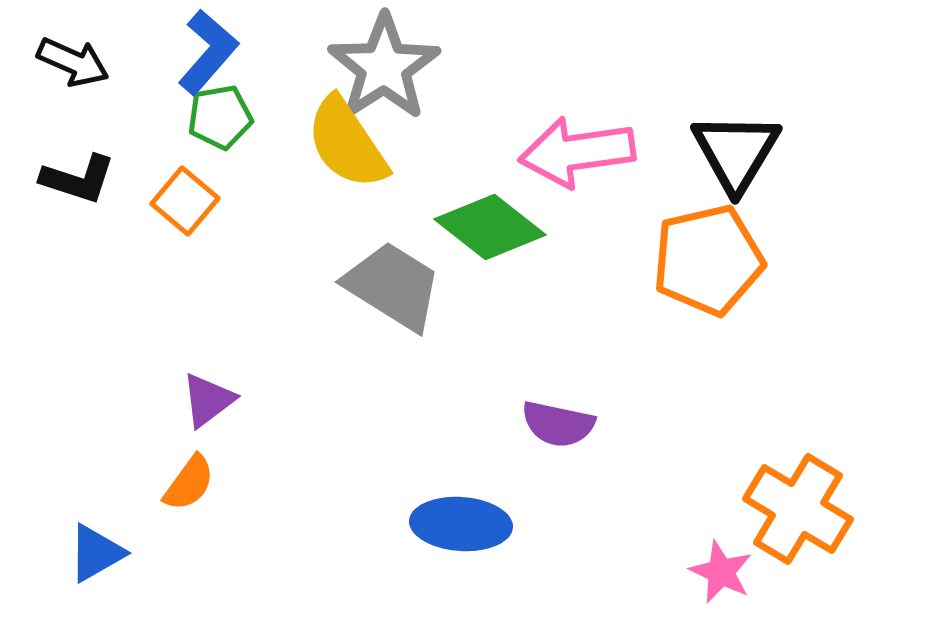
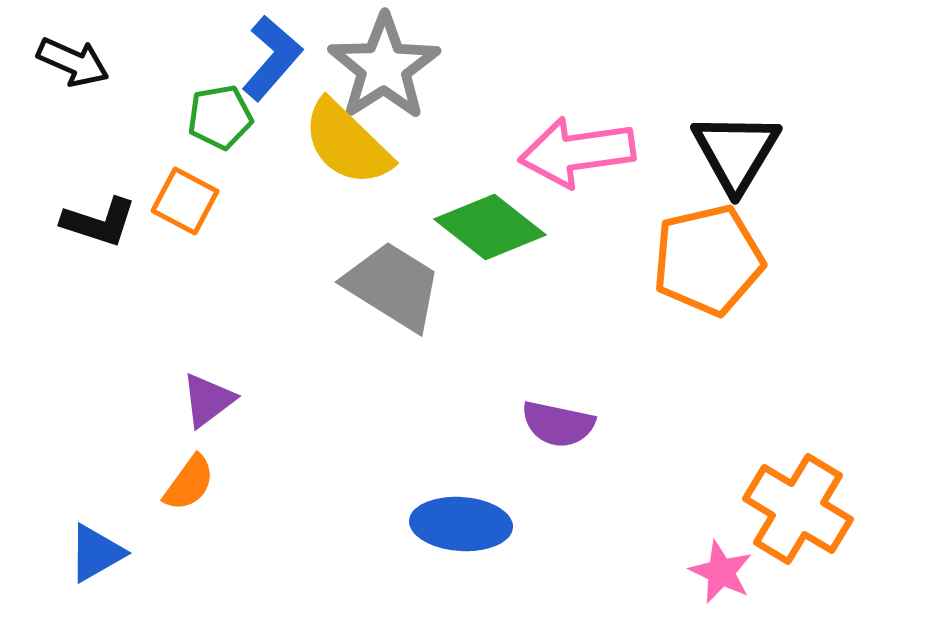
blue L-shape: moved 64 px right, 6 px down
yellow semicircle: rotated 12 degrees counterclockwise
black L-shape: moved 21 px right, 43 px down
orange square: rotated 12 degrees counterclockwise
